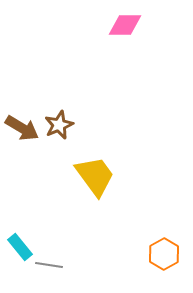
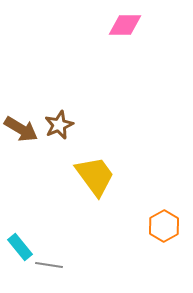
brown arrow: moved 1 px left, 1 px down
orange hexagon: moved 28 px up
